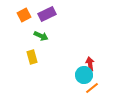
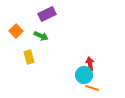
orange square: moved 8 px left, 16 px down; rotated 16 degrees counterclockwise
yellow rectangle: moved 3 px left
orange line: rotated 56 degrees clockwise
